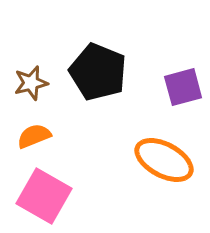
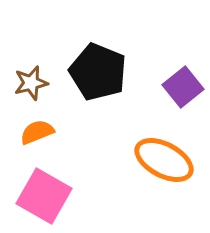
purple square: rotated 24 degrees counterclockwise
orange semicircle: moved 3 px right, 4 px up
